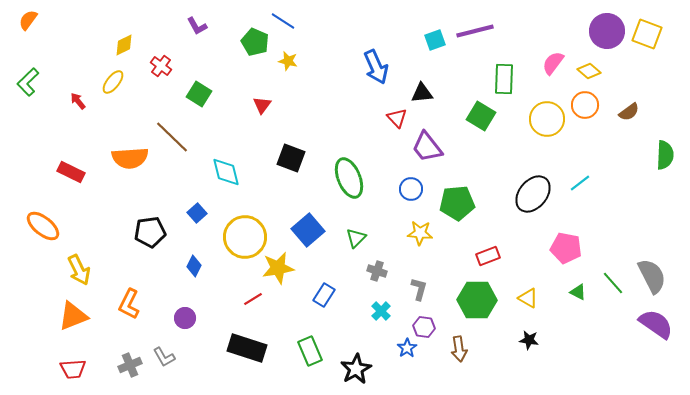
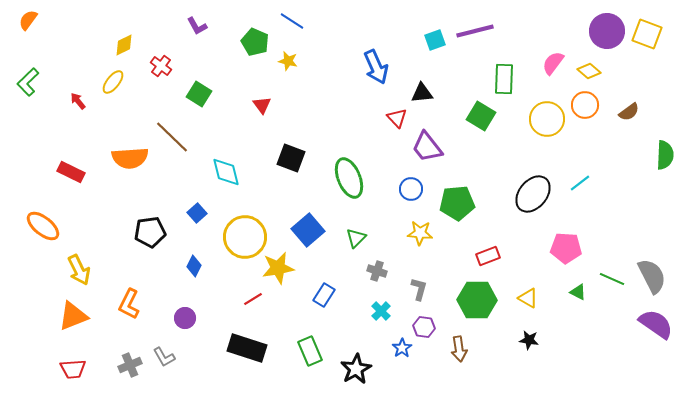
blue line at (283, 21): moved 9 px right
red triangle at (262, 105): rotated 12 degrees counterclockwise
pink pentagon at (566, 248): rotated 8 degrees counterclockwise
green line at (613, 283): moved 1 px left, 4 px up; rotated 25 degrees counterclockwise
blue star at (407, 348): moved 5 px left
